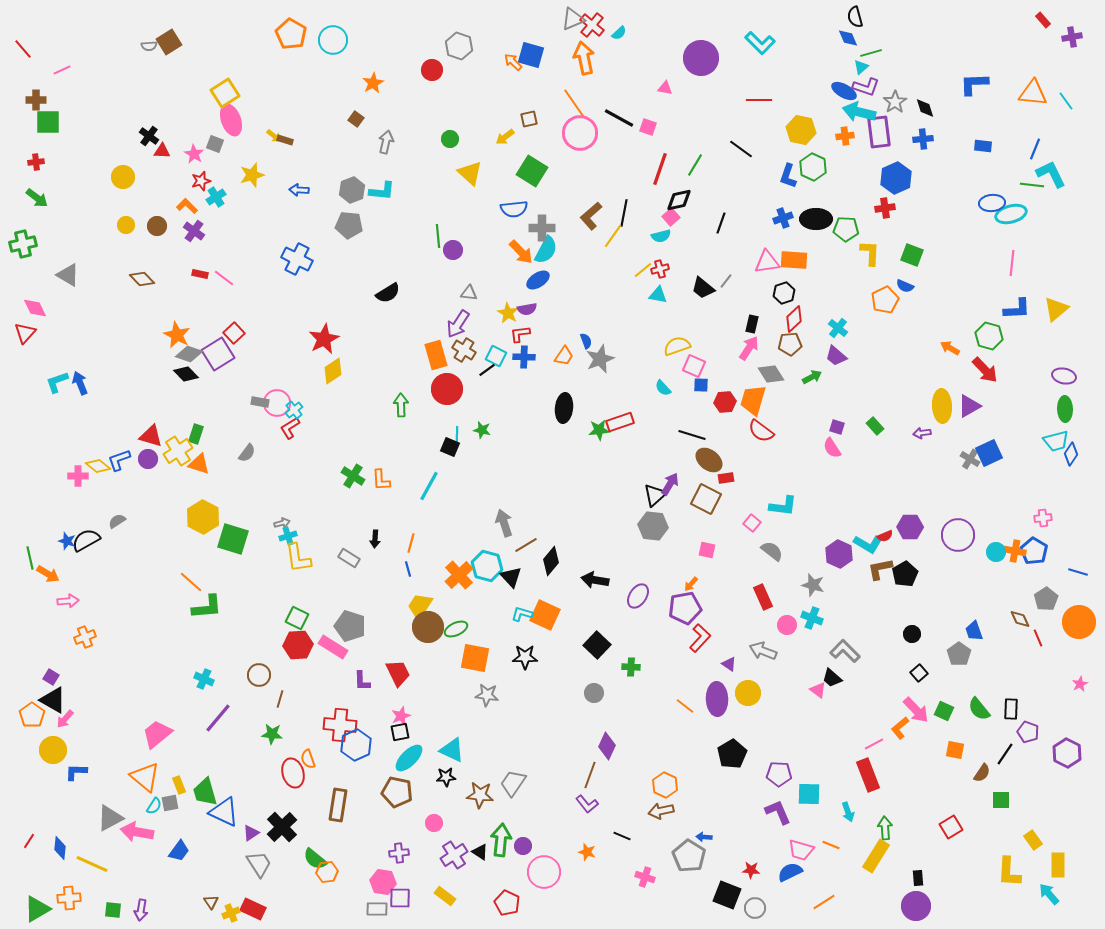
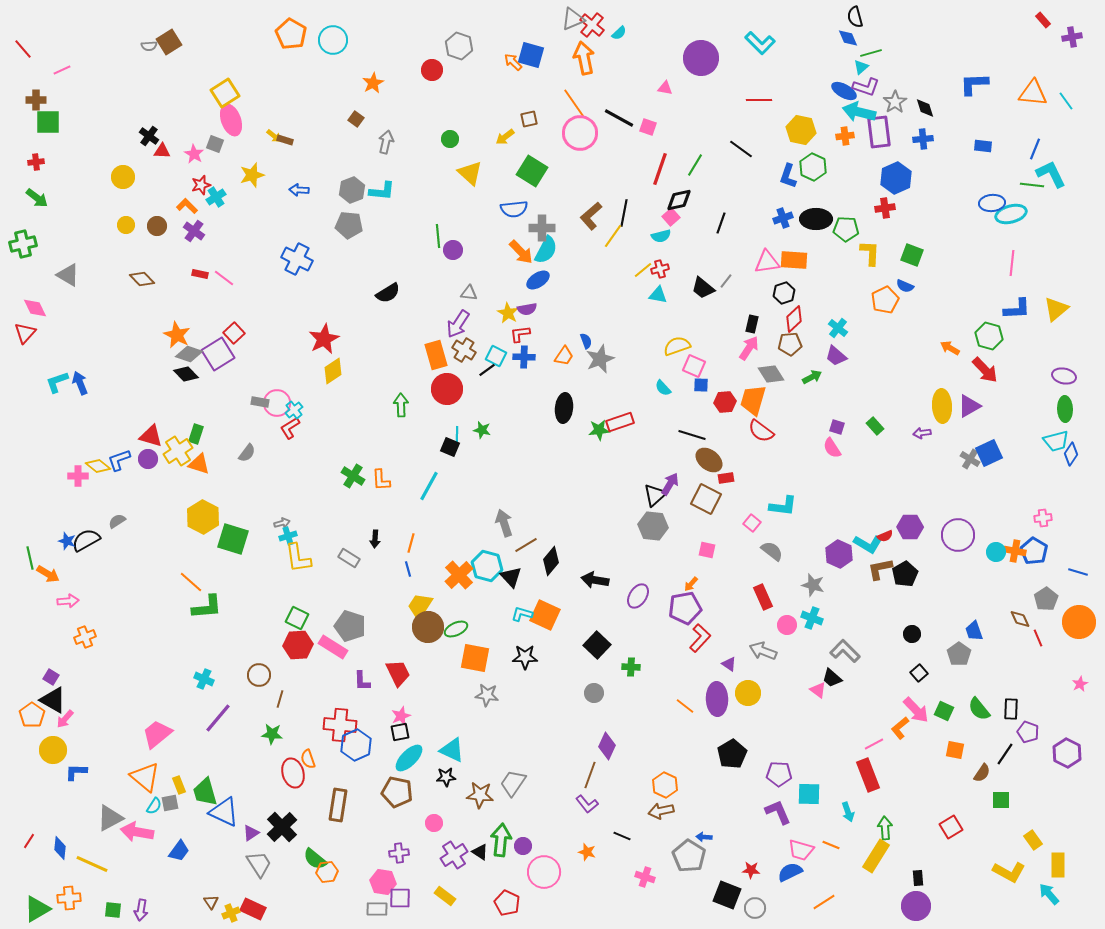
red star at (201, 181): moved 4 px down
yellow L-shape at (1009, 872): rotated 64 degrees counterclockwise
